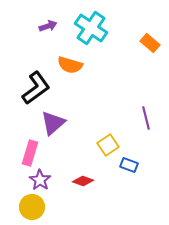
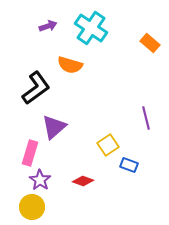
purple triangle: moved 1 px right, 4 px down
